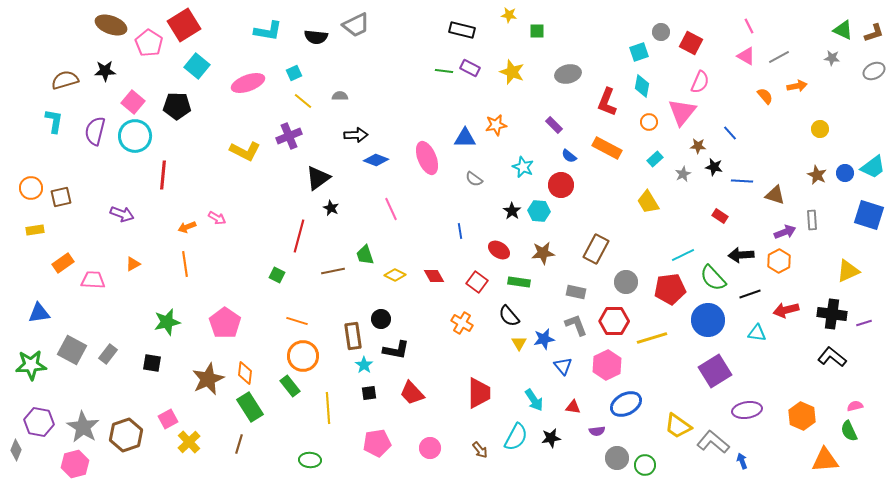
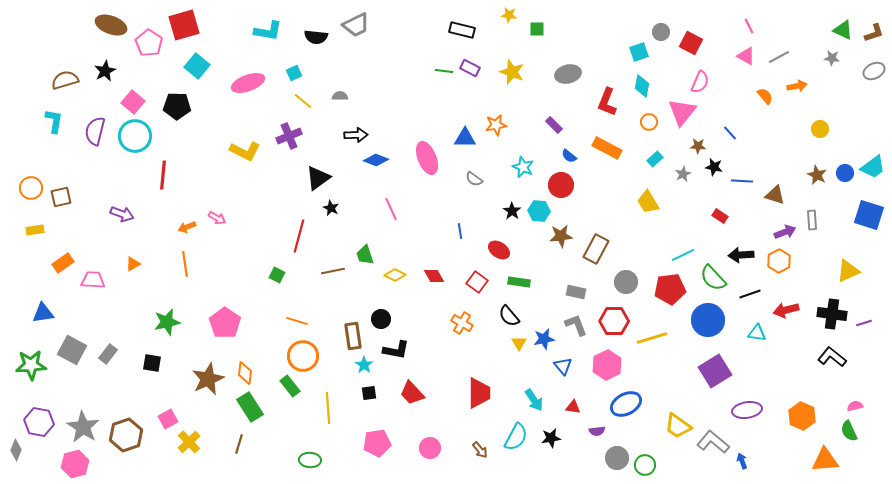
red square at (184, 25): rotated 16 degrees clockwise
green square at (537, 31): moved 2 px up
black star at (105, 71): rotated 25 degrees counterclockwise
brown star at (543, 253): moved 18 px right, 17 px up
blue triangle at (39, 313): moved 4 px right
